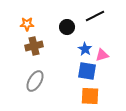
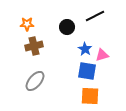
gray ellipse: rotated 10 degrees clockwise
